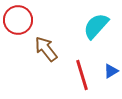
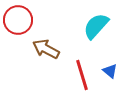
brown arrow: rotated 24 degrees counterclockwise
blue triangle: moved 1 px left; rotated 49 degrees counterclockwise
